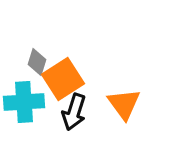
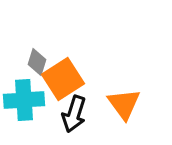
cyan cross: moved 2 px up
black arrow: moved 2 px down
